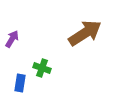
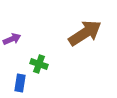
purple arrow: rotated 36 degrees clockwise
green cross: moved 3 px left, 4 px up
